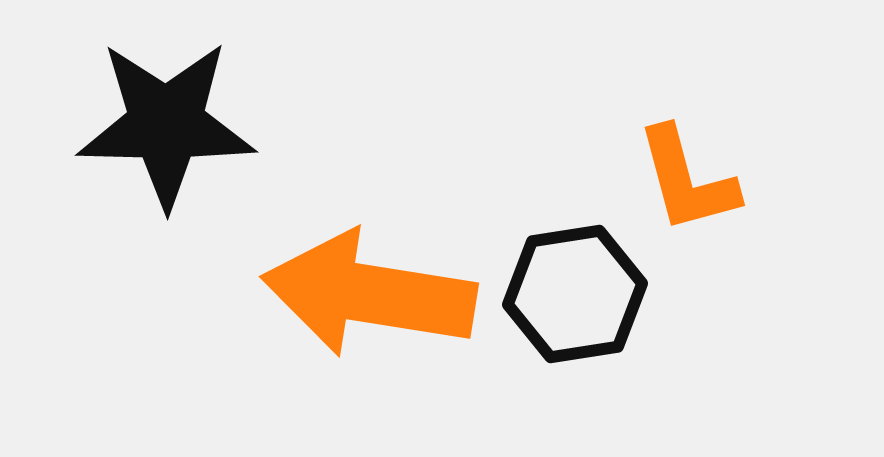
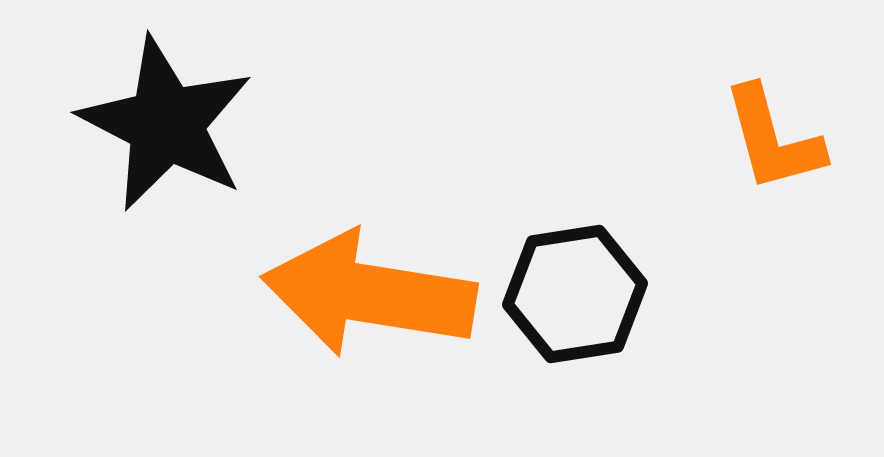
black star: rotated 26 degrees clockwise
orange L-shape: moved 86 px right, 41 px up
